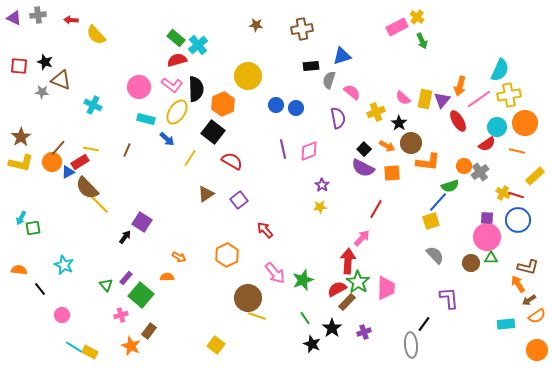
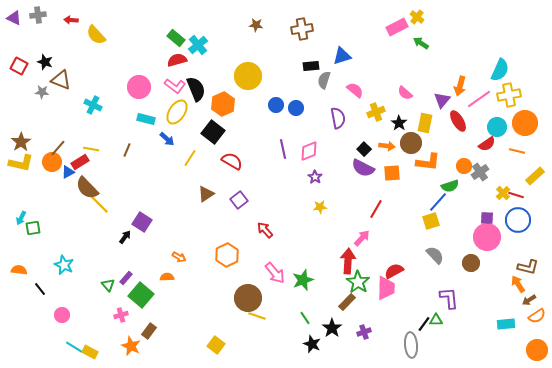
green arrow at (422, 41): moved 1 px left, 2 px down; rotated 147 degrees clockwise
red square at (19, 66): rotated 24 degrees clockwise
gray semicircle at (329, 80): moved 5 px left
pink L-shape at (172, 85): moved 3 px right, 1 px down
black semicircle at (196, 89): rotated 20 degrees counterclockwise
pink semicircle at (352, 92): moved 3 px right, 2 px up
pink semicircle at (403, 98): moved 2 px right, 5 px up
yellow rectangle at (425, 99): moved 24 px down
brown star at (21, 137): moved 5 px down
orange arrow at (387, 146): rotated 21 degrees counterclockwise
purple star at (322, 185): moved 7 px left, 8 px up
yellow cross at (503, 193): rotated 16 degrees clockwise
green triangle at (491, 258): moved 55 px left, 62 px down
green triangle at (106, 285): moved 2 px right
red semicircle at (337, 289): moved 57 px right, 18 px up
